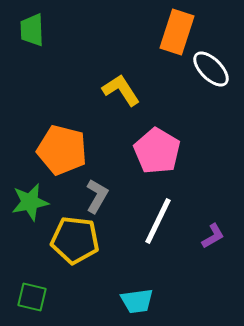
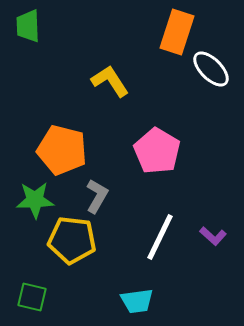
green trapezoid: moved 4 px left, 4 px up
yellow L-shape: moved 11 px left, 9 px up
green star: moved 5 px right, 2 px up; rotated 9 degrees clockwise
white line: moved 2 px right, 16 px down
purple L-shape: rotated 72 degrees clockwise
yellow pentagon: moved 3 px left
